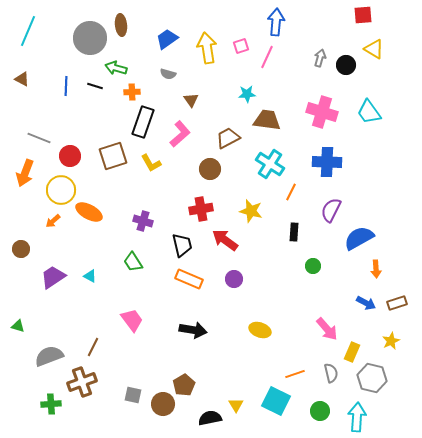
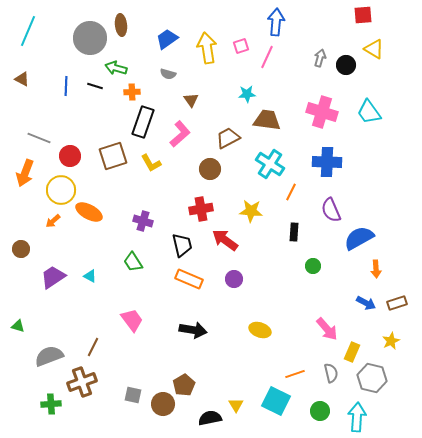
purple semicircle at (331, 210): rotated 50 degrees counterclockwise
yellow star at (251, 211): rotated 10 degrees counterclockwise
